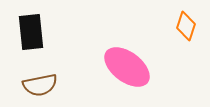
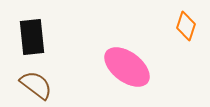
black rectangle: moved 1 px right, 5 px down
brown semicircle: moved 4 px left; rotated 132 degrees counterclockwise
